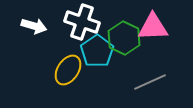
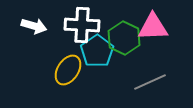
white cross: moved 3 px down; rotated 16 degrees counterclockwise
